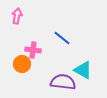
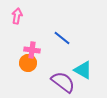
pink cross: moved 1 px left
orange circle: moved 6 px right, 1 px up
purple semicircle: rotated 30 degrees clockwise
